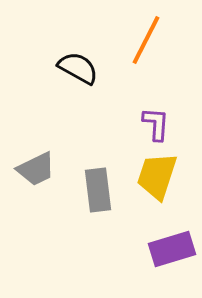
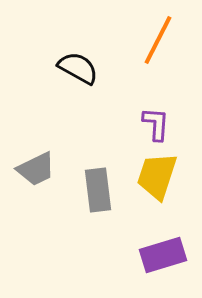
orange line: moved 12 px right
purple rectangle: moved 9 px left, 6 px down
